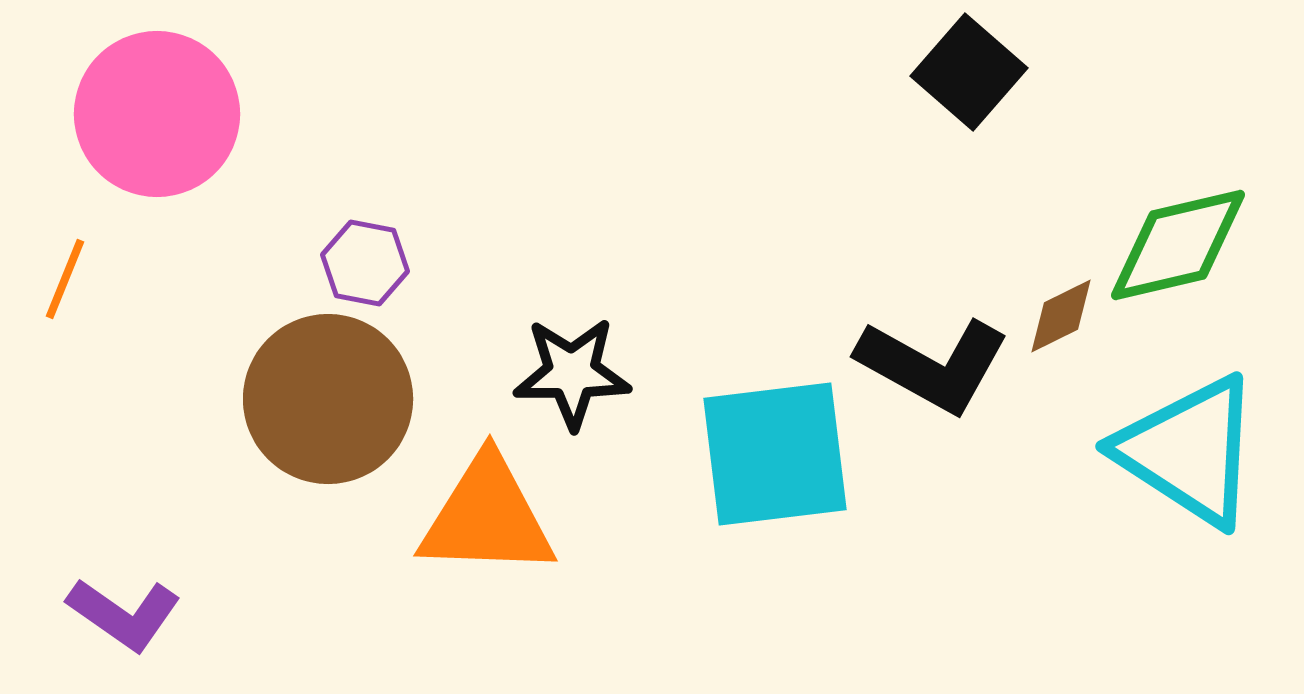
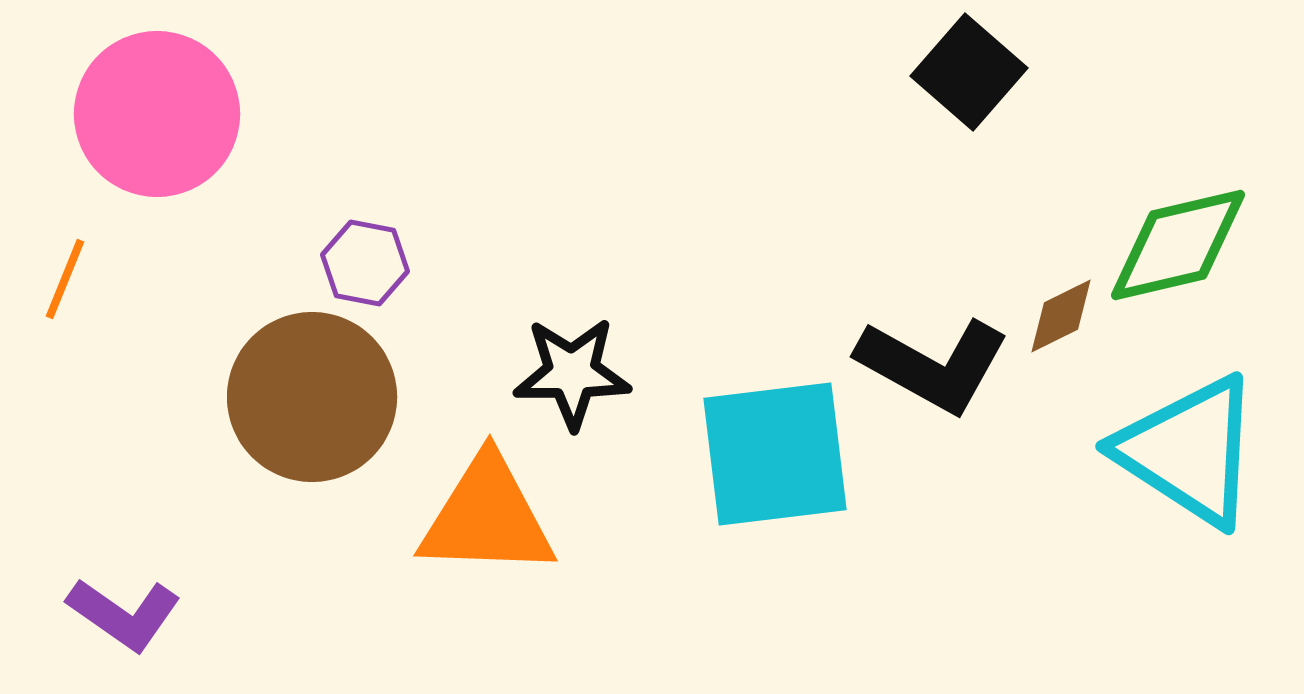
brown circle: moved 16 px left, 2 px up
